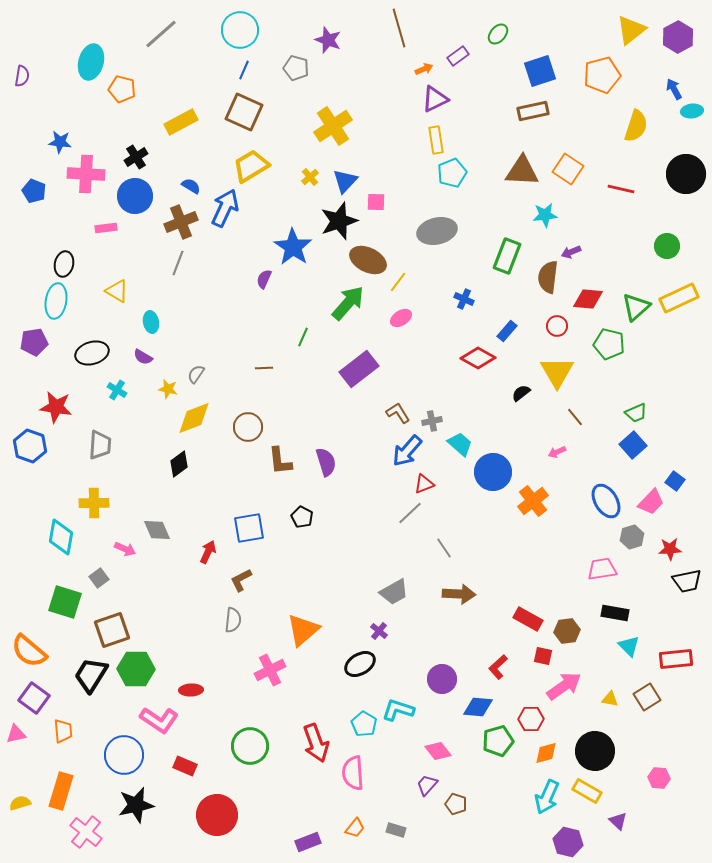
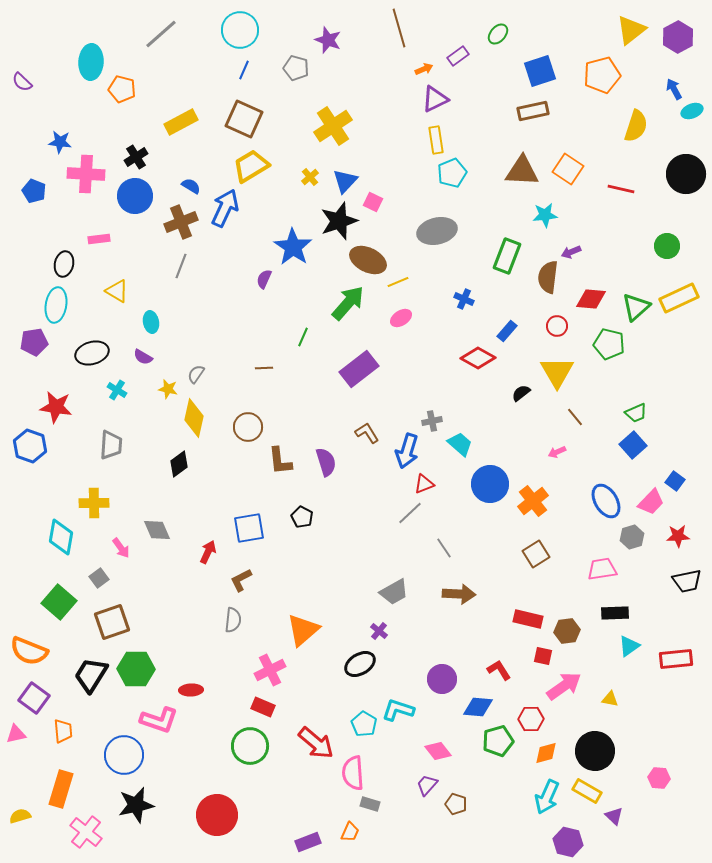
cyan ellipse at (91, 62): rotated 12 degrees counterclockwise
purple semicircle at (22, 76): moved 6 px down; rotated 125 degrees clockwise
cyan ellipse at (692, 111): rotated 15 degrees counterclockwise
brown square at (244, 112): moved 7 px down
pink square at (376, 202): moved 3 px left; rotated 24 degrees clockwise
pink rectangle at (106, 228): moved 7 px left, 11 px down
gray line at (178, 263): moved 3 px right, 3 px down
yellow line at (398, 282): rotated 30 degrees clockwise
red diamond at (588, 299): moved 3 px right
cyan ellipse at (56, 301): moved 4 px down
brown L-shape at (398, 413): moved 31 px left, 20 px down
yellow diamond at (194, 418): rotated 57 degrees counterclockwise
gray trapezoid at (100, 445): moved 11 px right
blue arrow at (407, 451): rotated 24 degrees counterclockwise
blue circle at (493, 472): moved 3 px left, 12 px down
pink arrow at (125, 549): moved 4 px left, 1 px up; rotated 30 degrees clockwise
red star at (670, 549): moved 8 px right, 13 px up
green square at (65, 602): moved 6 px left; rotated 24 degrees clockwise
black rectangle at (615, 613): rotated 12 degrees counterclockwise
red rectangle at (528, 619): rotated 16 degrees counterclockwise
brown square at (112, 630): moved 8 px up
cyan triangle at (629, 646): rotated 40 degrees clockwise
orange semicircle at (29, 651): rotated 18 degrees counterclockwise
red L-shape at (498, 667): moved 1 px right, 3 px down; rotated 100 degrees clockwise
brown square at (647, 697): moved 111 px left, 143 px up
pink L-shape at (159, 720): rotated 15 degrees counterclockwise
red arrow at (316, 743): rotated 30 degrees counterclockwise
red rectangle at (185, 766): moved 78 px right, 59 px up
orange rectangle at (61, 791): moved 2 px up
yellow semicircle at (20, 803): moved 13 px down
purple triangle at (618, 821): moved 4 px left, 5 px up
orange trapezoid at (355, 828): moved 5 px left, 4 px down; rotated 15 degrees counterclockwise
gray rectangle at (396, 830): moved 26 px left, 26 px up
